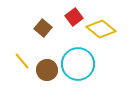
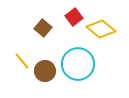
brown circle: moved 2 px left, 1 px down
